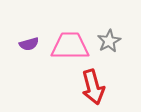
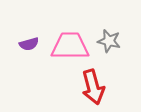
gray star: rotated 30 degrees counterclockwise
